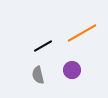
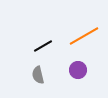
orange line: moved 2 px right, 3 px down
purple circle: moved 6 px right
